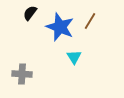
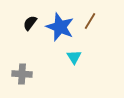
black semicircle: moved 10 px down
